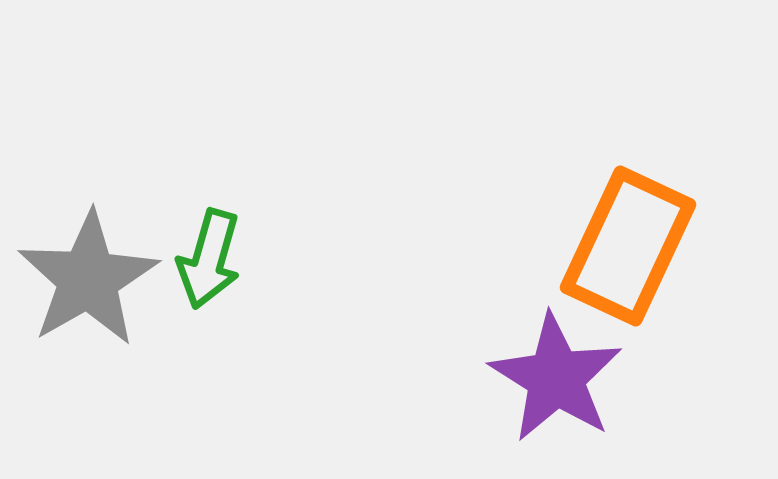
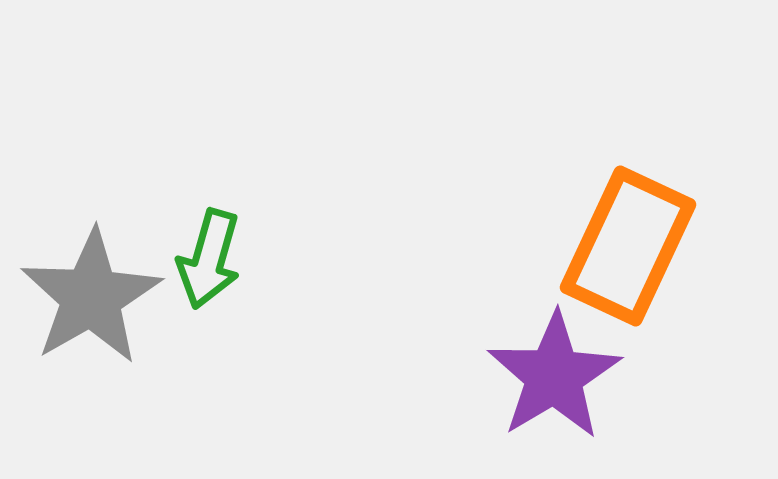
gray star: moved 3 px right, 18 px down
purple star: moved 2 px left, 2 px up; rotated 9 degrees clockwise
